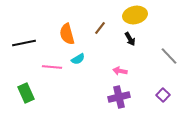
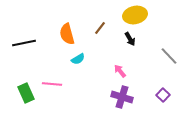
pink line: moved 17 px down
pink arrow: rotated 40 degrees clockwise
purple cross: moved 3 px right; rotated 30 degrees clockwise
